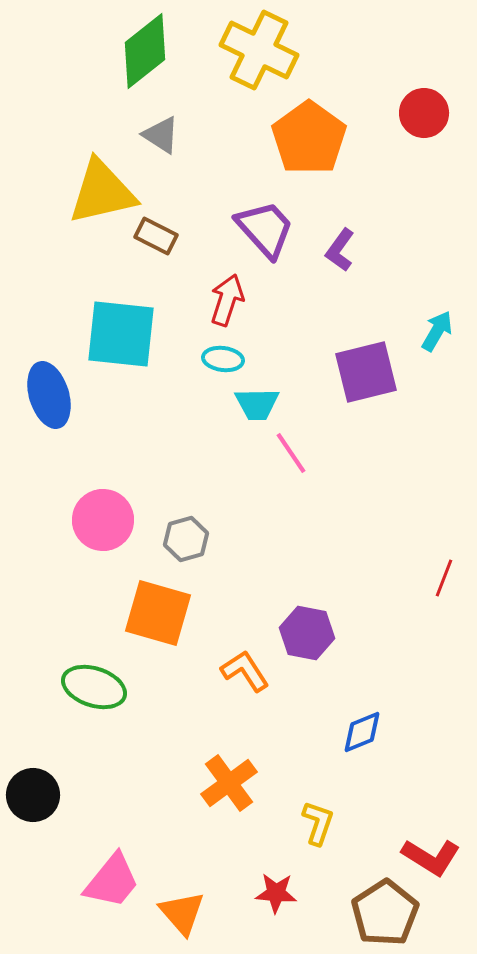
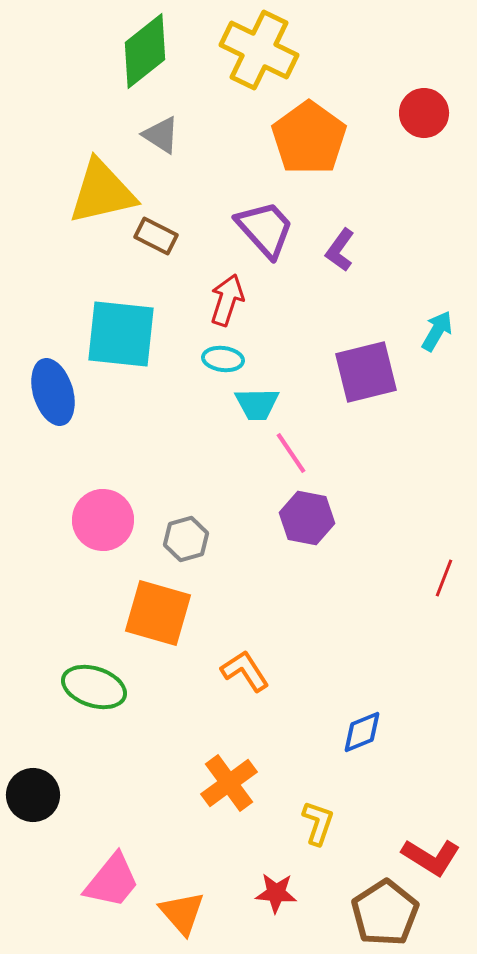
blue ellipse: moved 4 px right, 3 px up
purple hexagon: moved 115 px up
